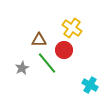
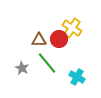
red circle: moved 5 px left, 11 px up
gray star: rotated 16 degrees counterclockwise
cyan cross: moved 13 px left, 8 px up
